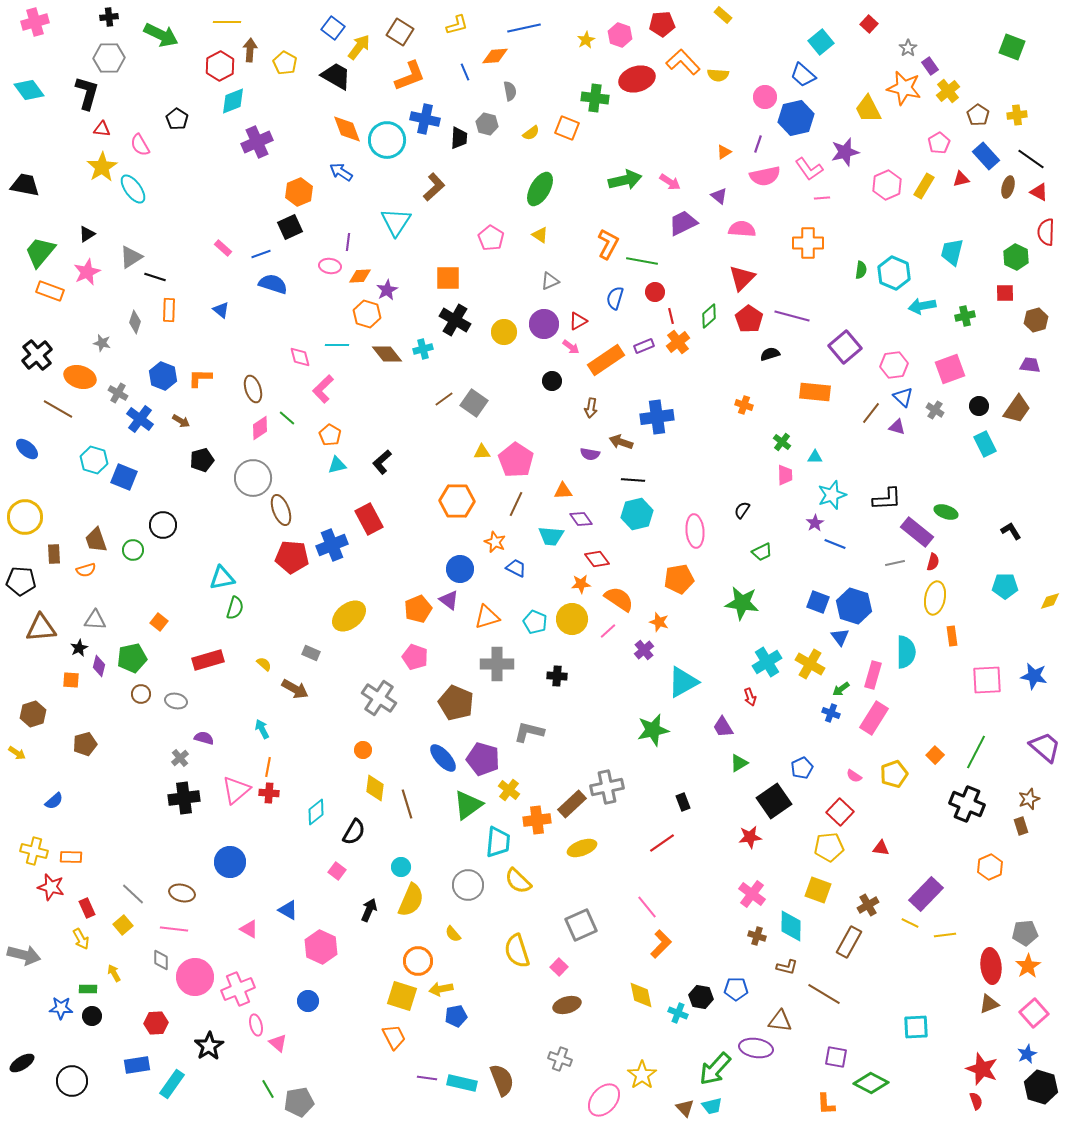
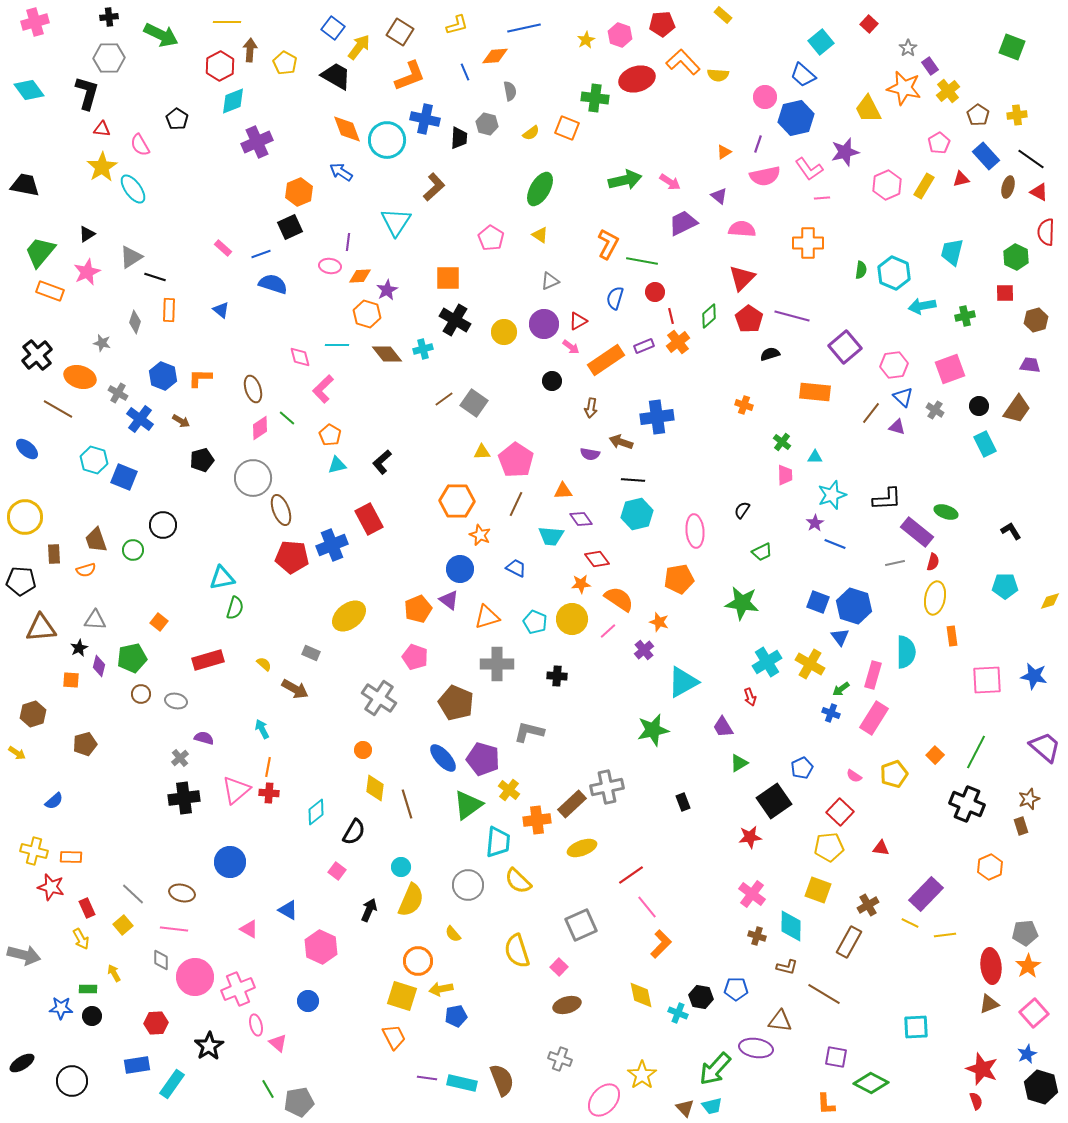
orange star at (495, 542): moved 15 px left, 7 px up
red line at (662, 843): moved 31 px left, 32 px down
